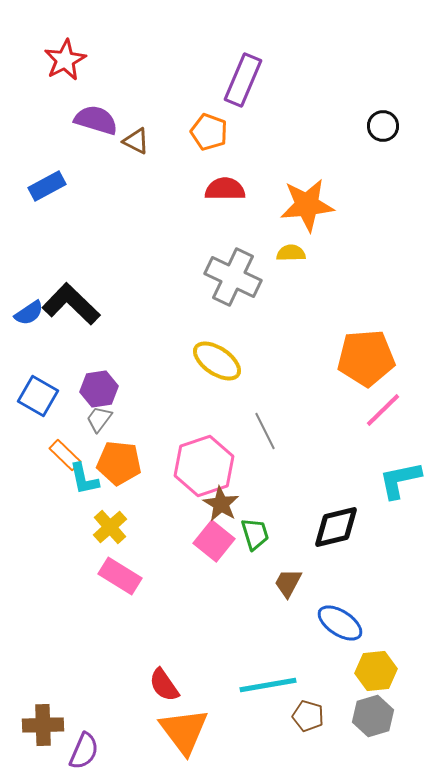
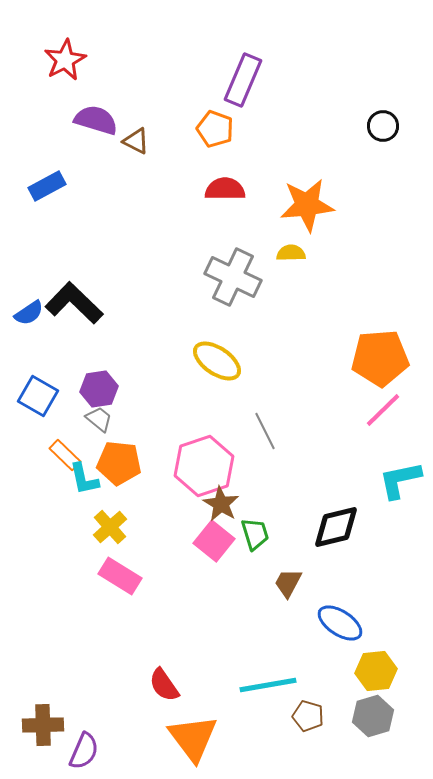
orange pentagon at (209, 132): moved 6 px right, 3 px up
black L-shape at (71, 304): moved 3 px right, 1 px up
orange pentagon at (366, 358): moved 14 px right
gray trapezoid at (99, 419): rotated 92 degrees clockwise
orange triangle at (184, 731): moved 9 px right, 7 px down
